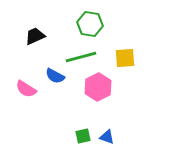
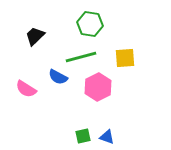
black trapezoid: rotated 20 degrees counterclockwise
blue semicircle: moved 3 px right, 1 px down
